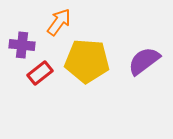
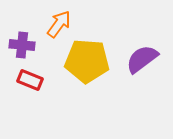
orange arrow: moved 2 px down
purple semicircle: moved 2 px left, 2 px up
red rectangle: moved 10 px left, 7 px down; rotated 60 degrees clockwise
